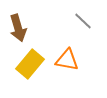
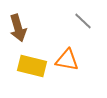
yellow rectangle: moved 2 px right, 2 px down; rotated 64 degrees clockwise
